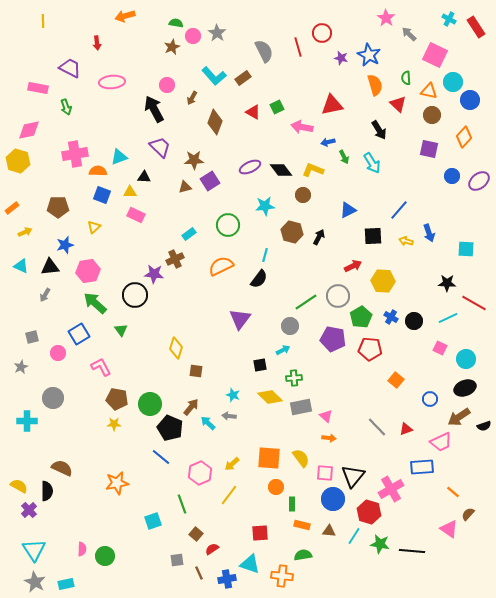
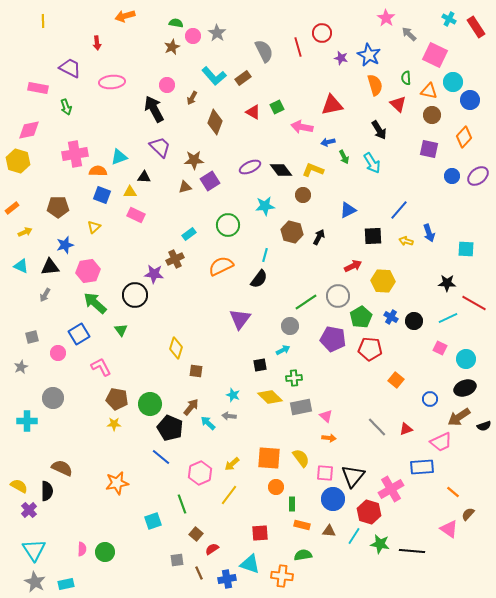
purple ellipse at (479, 181): moved 1 px left, 5 px up
green circle at (105, 556): moved 4 px up
